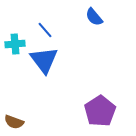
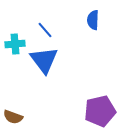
blue semicircle: moved 1 px left, 3 px down; rotated 42 degrees clockwise
purple pentagon: rotated 20 degrees clockwise
brown semicircle: moved 1 px left, 5 px up
